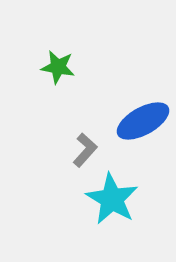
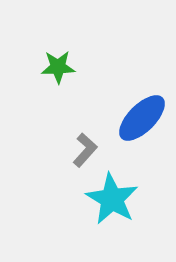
green star: rotated 12 degrees counterclockwise
blue ellipse: moved 1 px left, 3 px up; rotated 16 degrees counterclockwise
